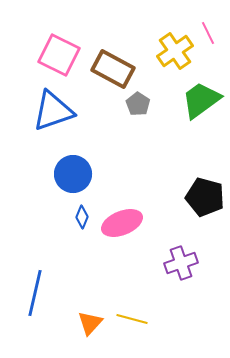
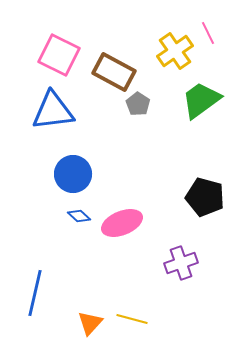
brown rectangle: moved 1 px right, 3 px down
blue triangle: rotated 12 degrees clockwise
blue diamond: moved 3 px left, 1 px up; rotated 70 degrees counterclockwise
